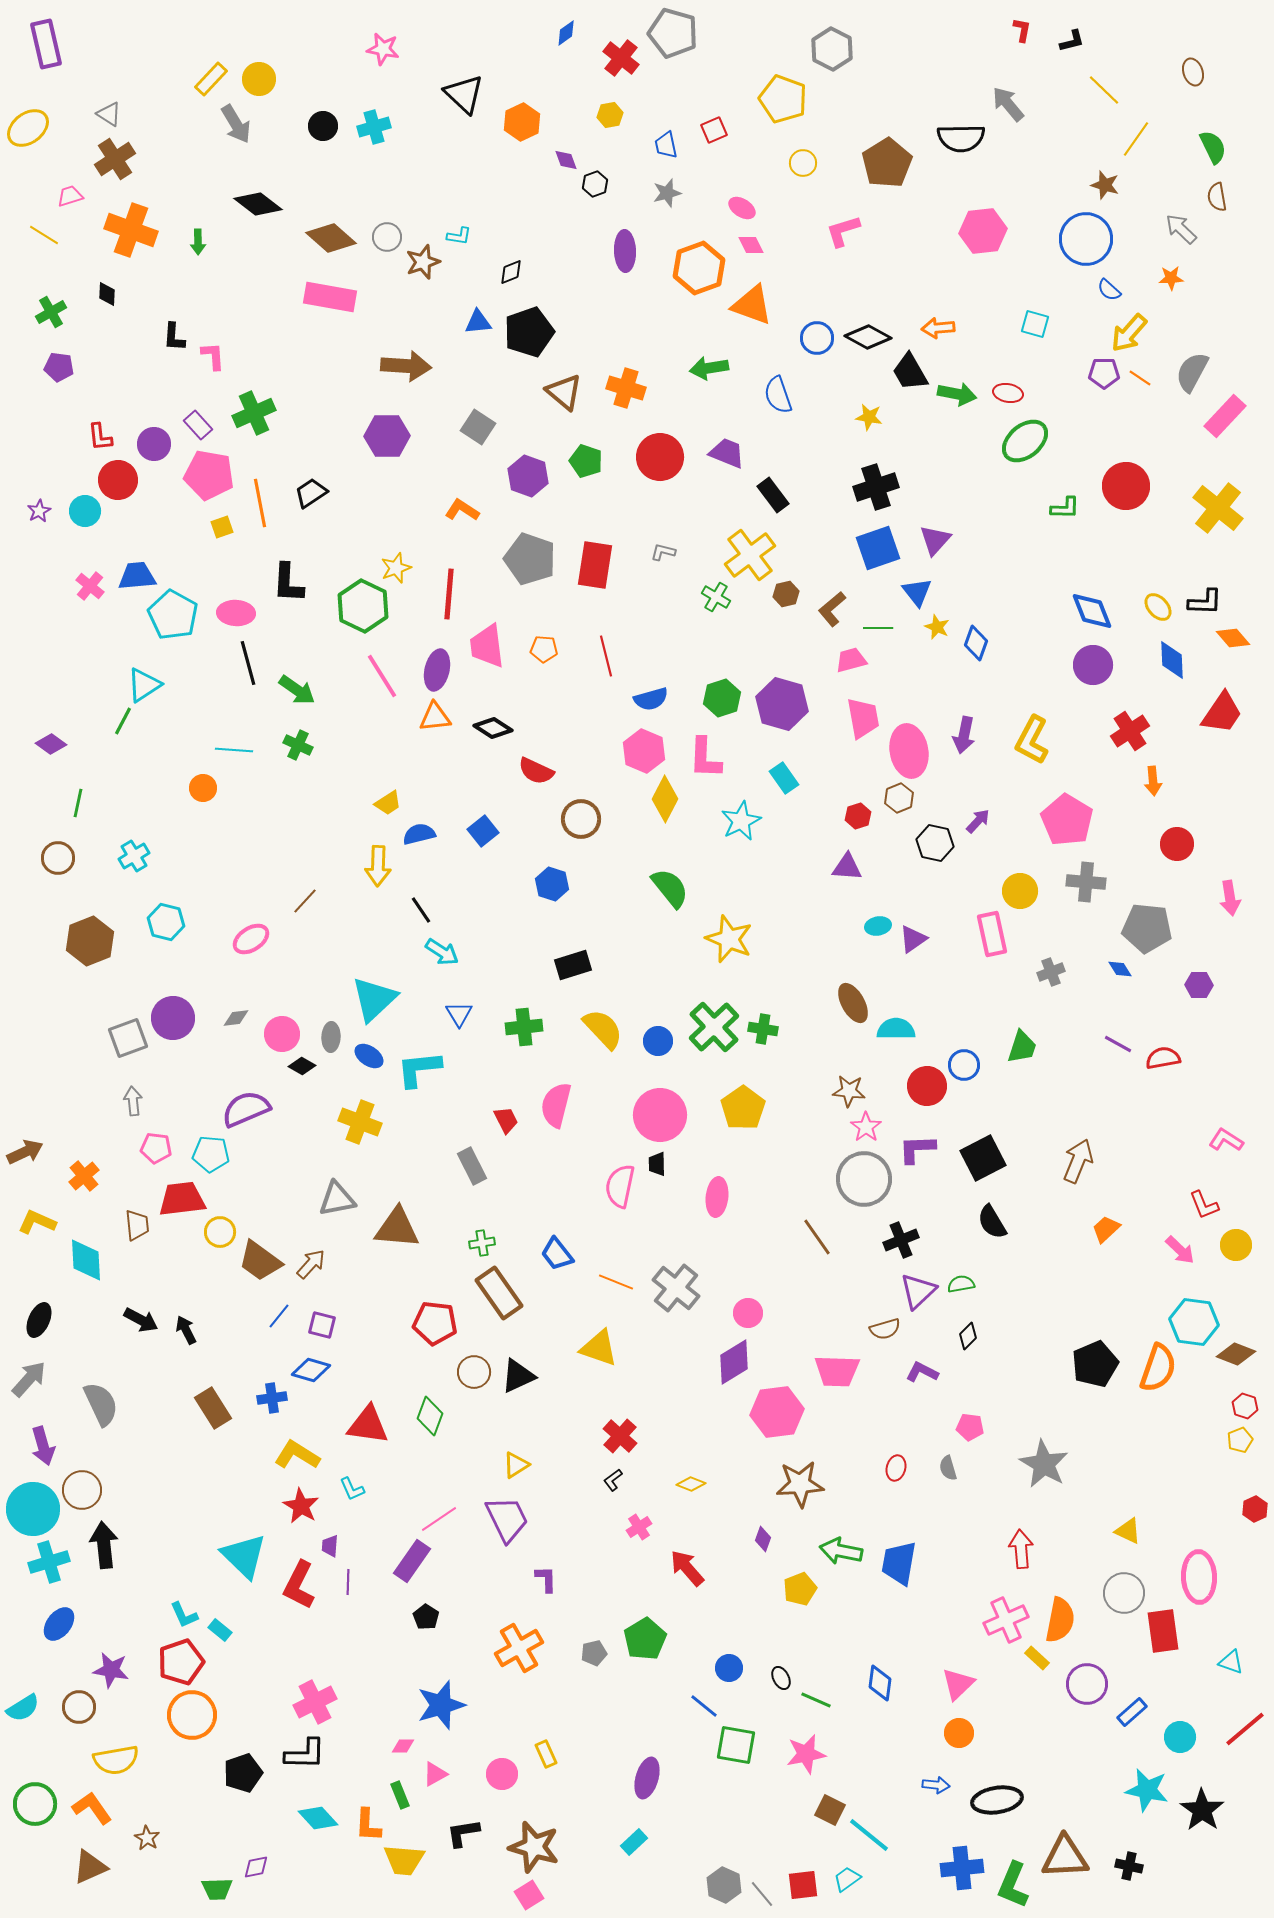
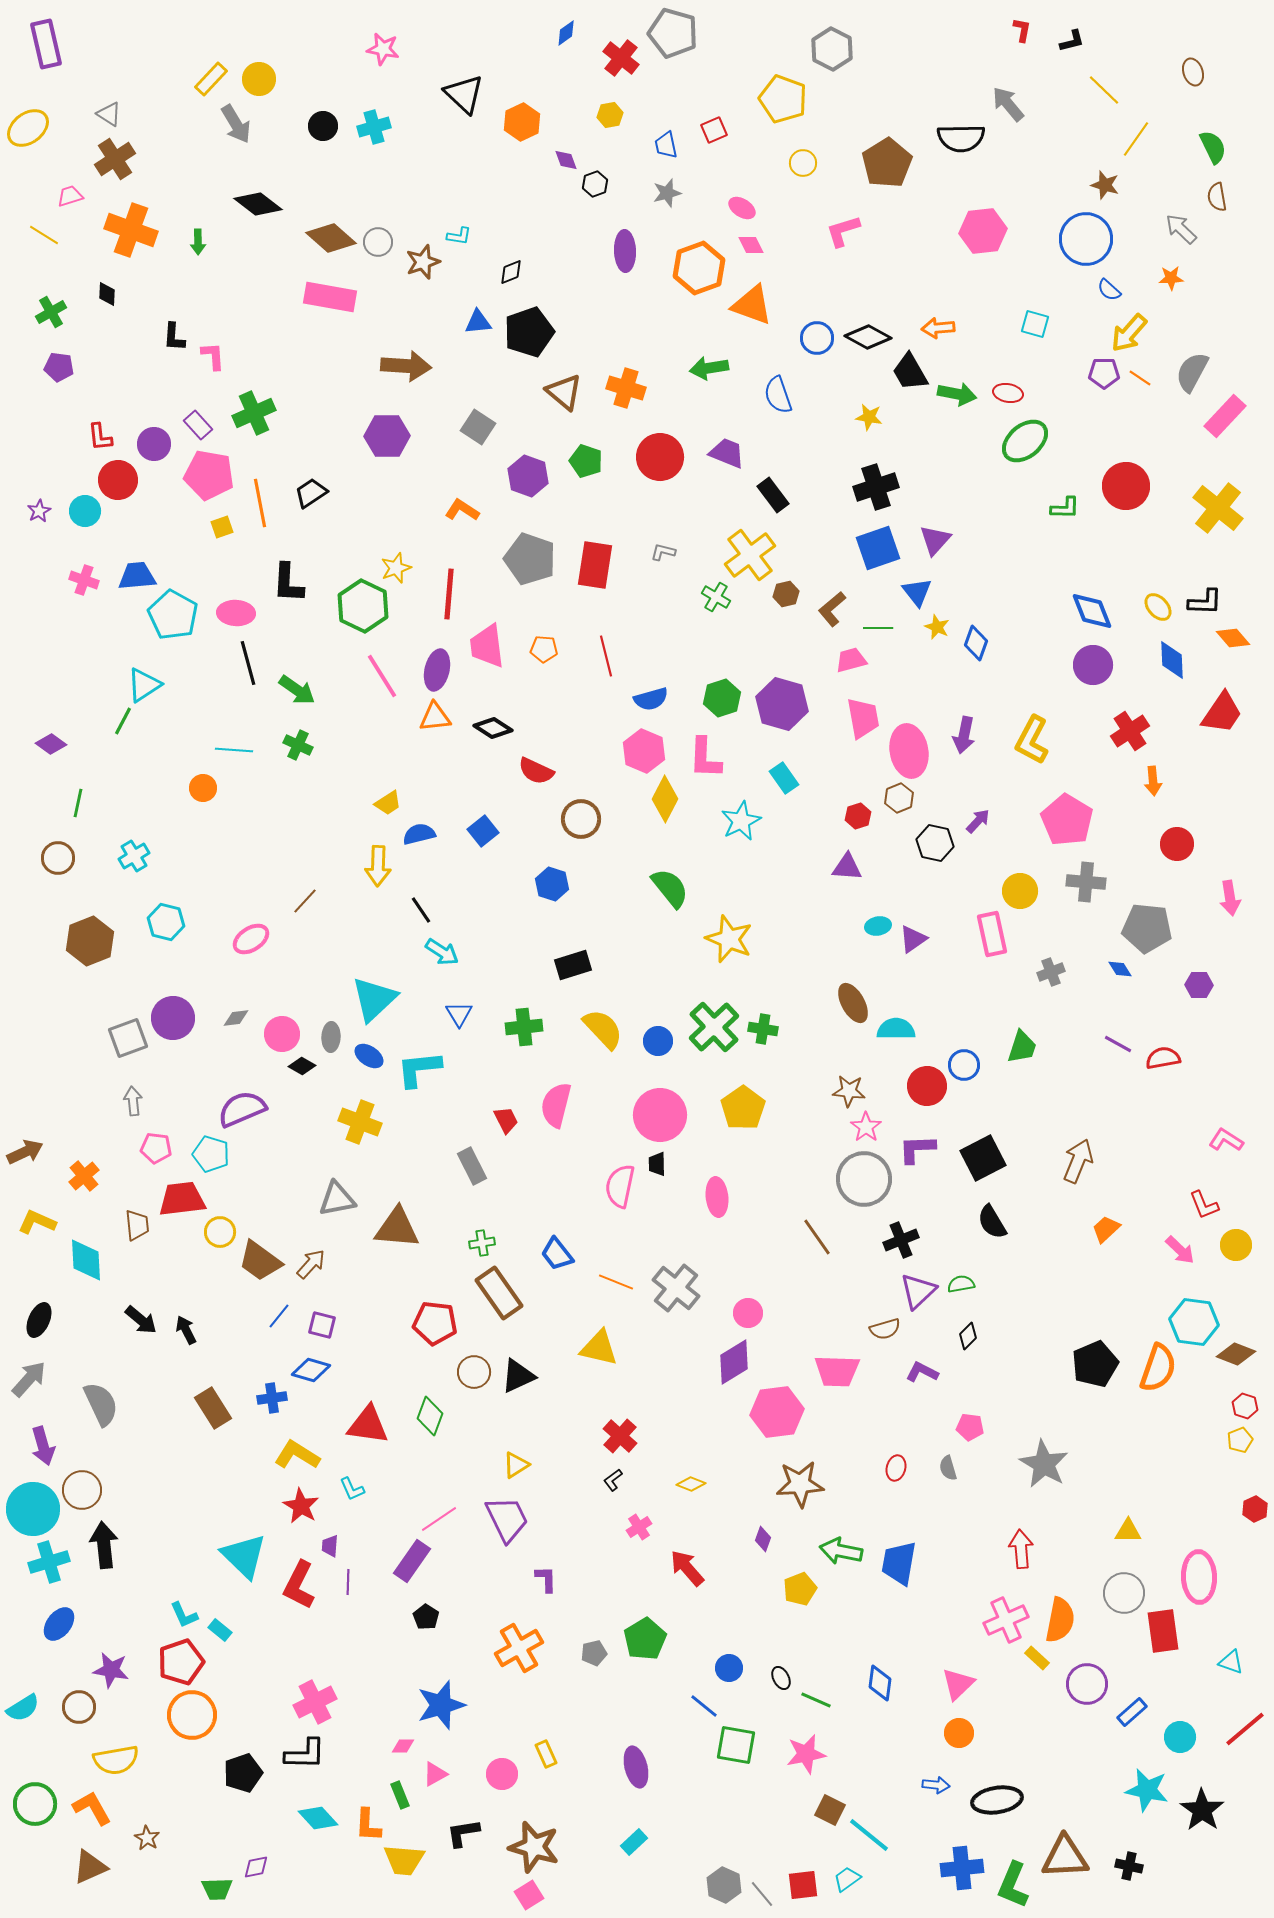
gray circle at (387, 237): moved 9 px left, 5 px down
pink cross at (90, 586): moved 6 px left, 6 px up; rotated 20 degrees counterclockwise
purple semicircle at (246, 1109): moved 4 px left
cyan pentagon at (211, 1154): rotated 12 degrees clockwise
pink ellipse at (717, 1197): rotated 12 degrees counterclockwise
black arrow at (141, 1320): rotated 12 degrees clockwise
yellow triangle at (599, 1348): rotated 6 degrees counterclockwise
yellow triangle at (1128, 1531): rotated 24 degrees counterclockwise
purple ellipse at (647, 1778): moved 11 px left, 11 px up; rotated 30 degrees counterclockwise
orange L-shape at (92, 1808): rotated 6 degrees clockwise
